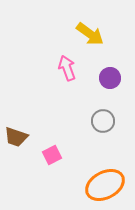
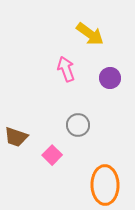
pink arrow: moved 1 px left, 1 px down
gray circle: moved 25 px left, 4 px down
pink square: rotated 18 degrees counterclockwise
orange ellipse: rotated 63 degrees counterclockwise
